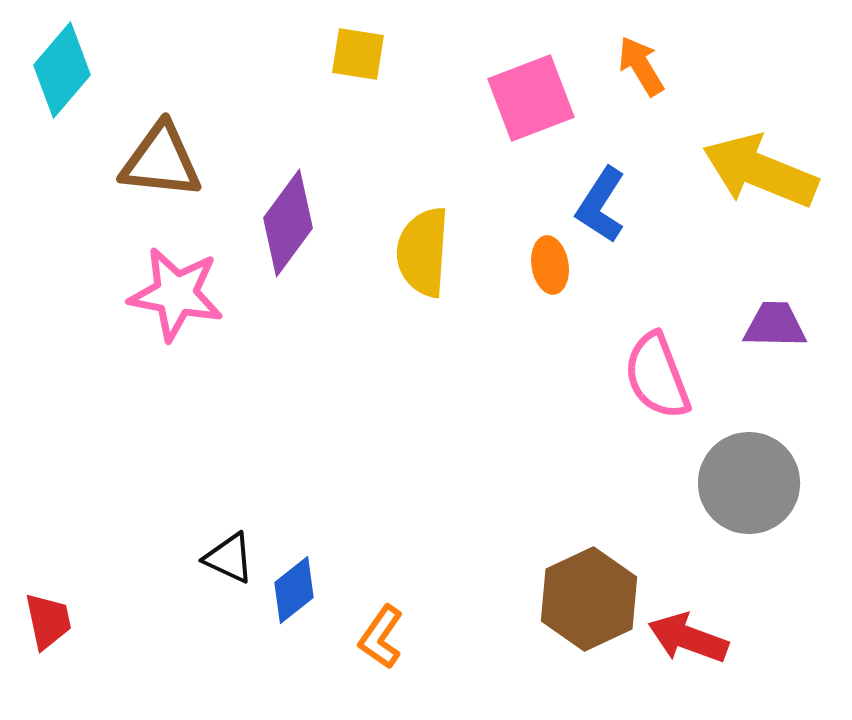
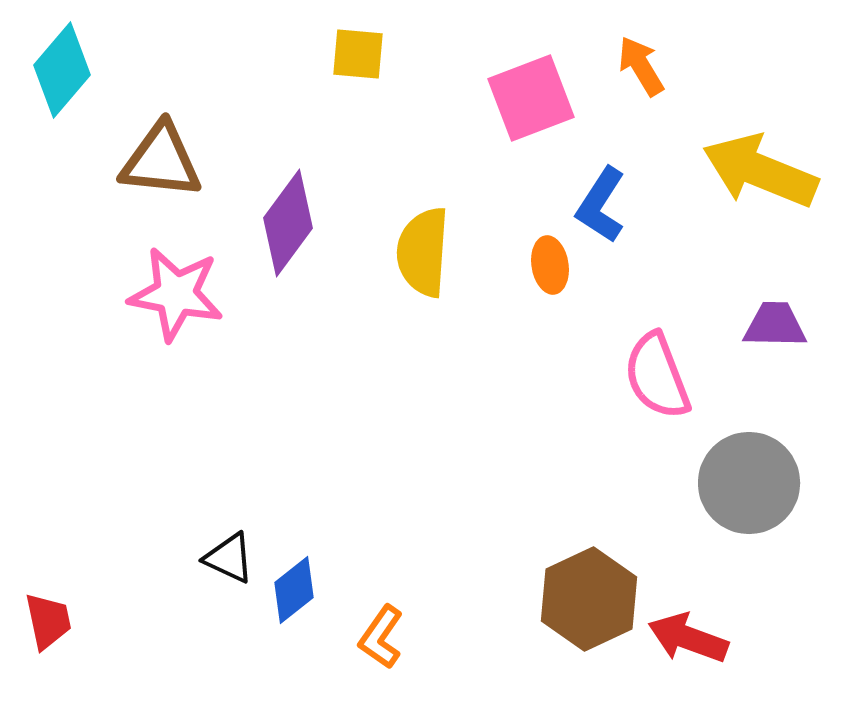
yellow square: rotated 4 degrees counterclockwise
